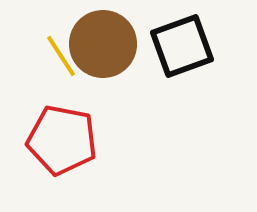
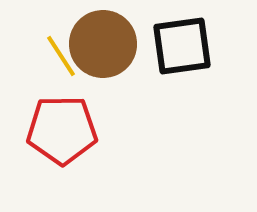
black square: rotated 12 degrees clockwise
red pentagon: moved 10 px up; rotated 12 degrees counterclockwise
